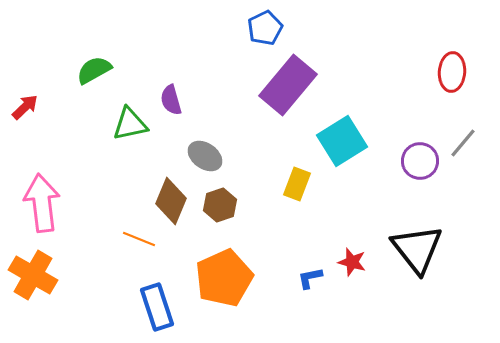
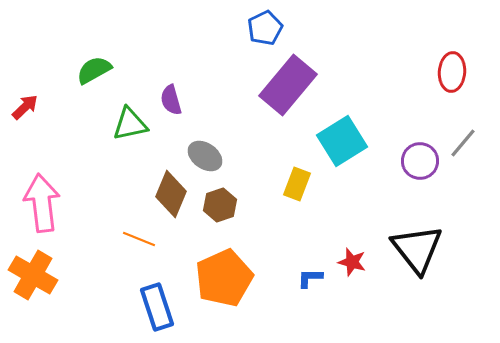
brown diamond: moved 7 px up
blue L-shape: rotated 12 degrees clockwise
